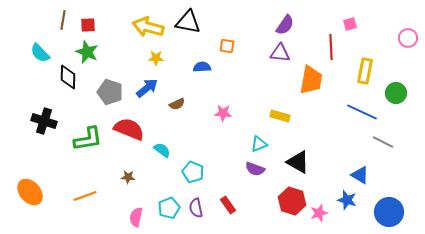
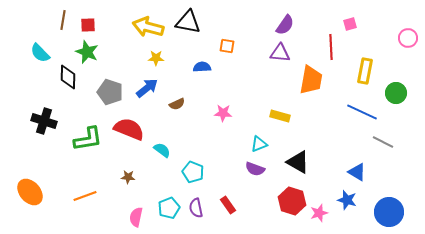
blue triangle at (360, 175): moved 3 px left, 3 px up
